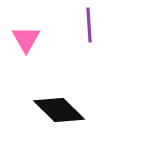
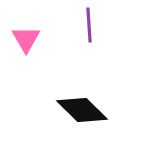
black diamond: moved 23 px right
